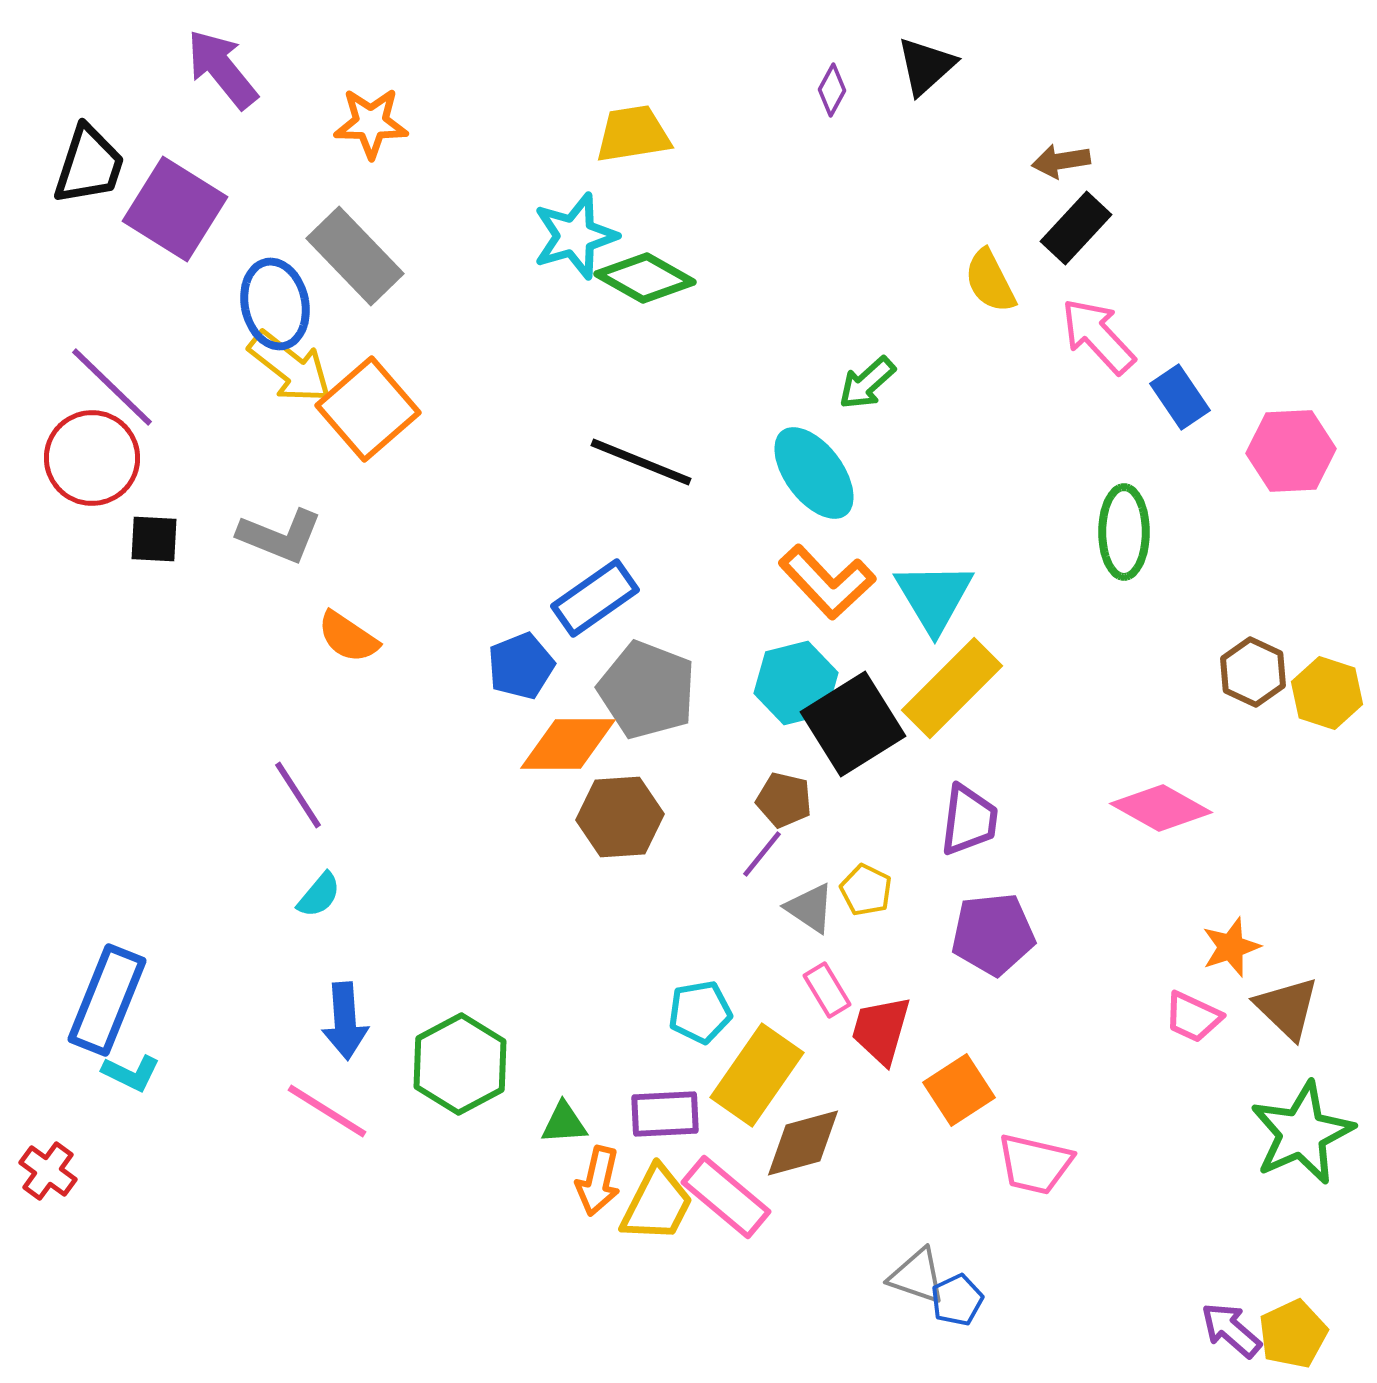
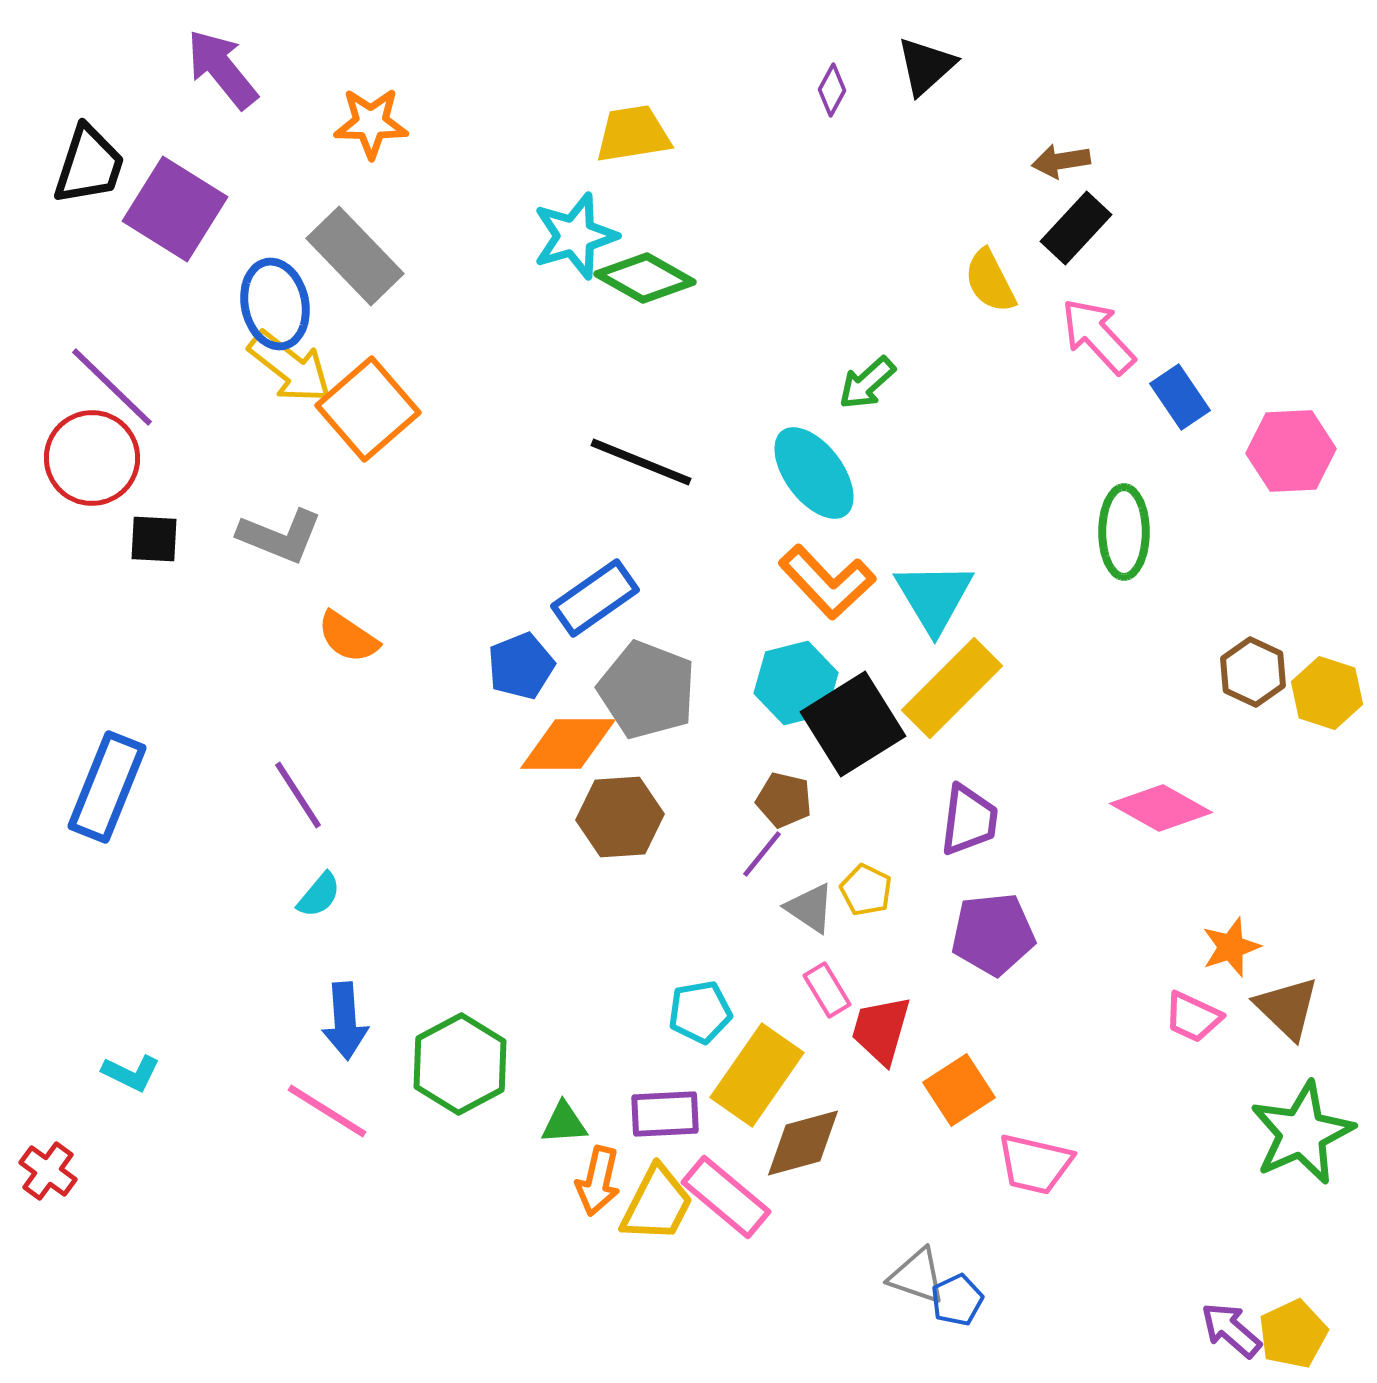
blue rectangle at (107, 1000): moved 213 px up
